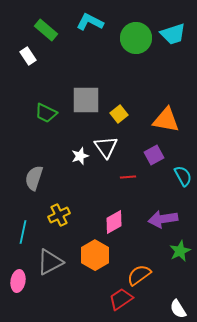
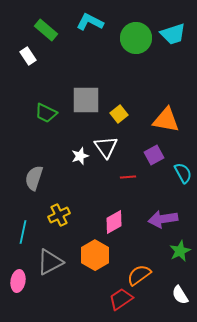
cyan semicircle: moved 3 px up
white semicircle: moved 2 px right, 14 px up
